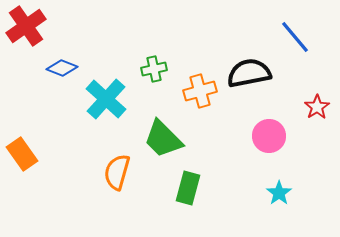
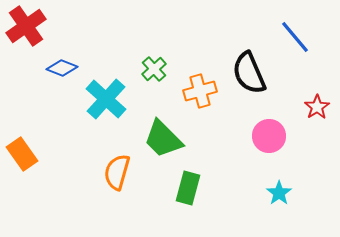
green cross: rotated 30 degrees counterclockwise
black semicircle: rotated 102 degrees counterclockwise
